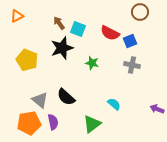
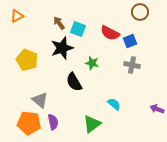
black semicircle: moved 8 px right, 15 px up; rotated 18 degrees clockwise
orange pentagon: rotated 15 degrees clockwise
